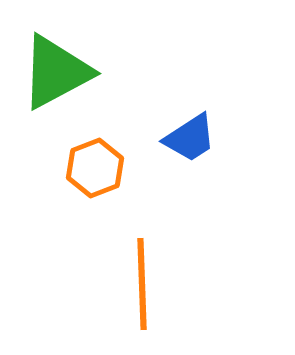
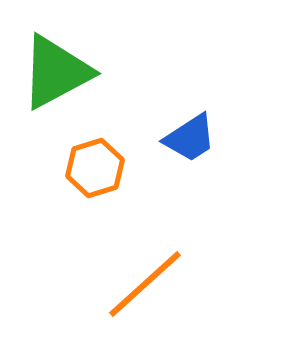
orange hexagon: rotated 4 degrees clockwise
orange line: moved 3 px right; rotated 50 degrees clockwise
